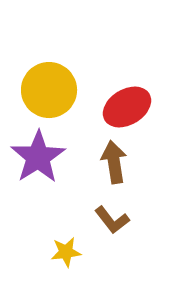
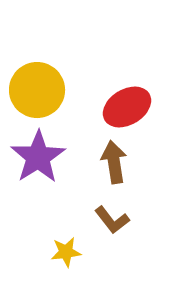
yellow circle: moved 12 px left
